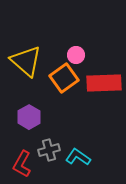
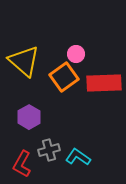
pink circle: moved 1 px up
yellow triangle: moved 2 px left
orange square: moved 1 px up
